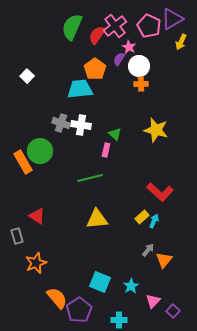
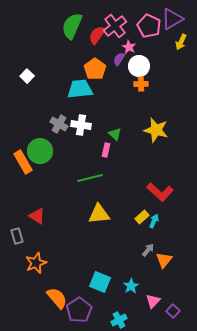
green semicircle: moved 1 px up
gray cross: moved 2 px left, 1 px down; rotated 12 degrees clockwise
yellow triangle: moved 2 px right, 5 px up
cyan cross: rotated 28 degrees counterclockwise
